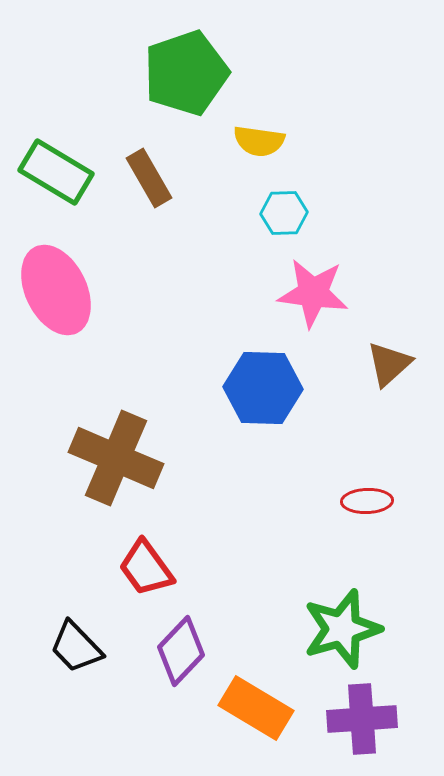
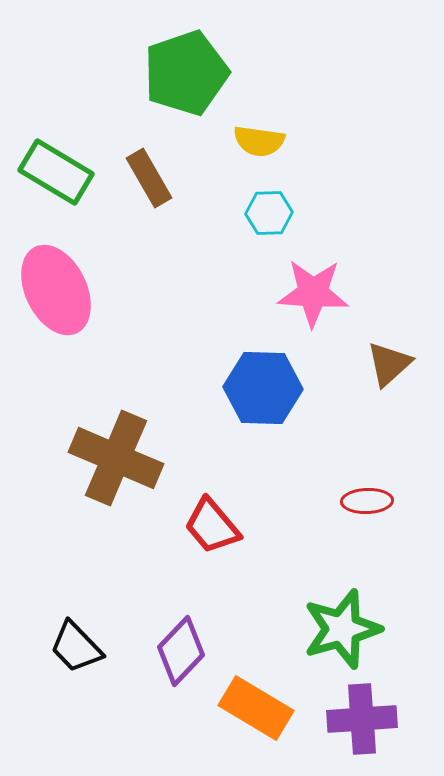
cyan hexagon: moved 15 px left
pink star: rotated 4 degrees counterclockwise
red trapezoid: moved 66 px right, 42 px up; rotated 4 degrees counterclockwise
